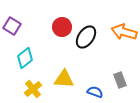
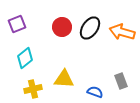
purple square: moved 5 px right, 2 px up; rotated 36 degrees clockwise
orange arrow: moved 2 px left
black ellipse: moved 4 px right, 9 px up
gray rectangle: moved 1 px right, 1 px down
yellow cross: rotated 24 degrees clockwise
